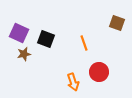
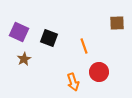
brown square: rotated 21 degrees counterclockwise
purple square: moved 1 px up
black square: moved 3 px right, 1 px up
orange line: moved 3 px down
brown star: moved 5 px down; rotated 16 degrees counterclockwise
